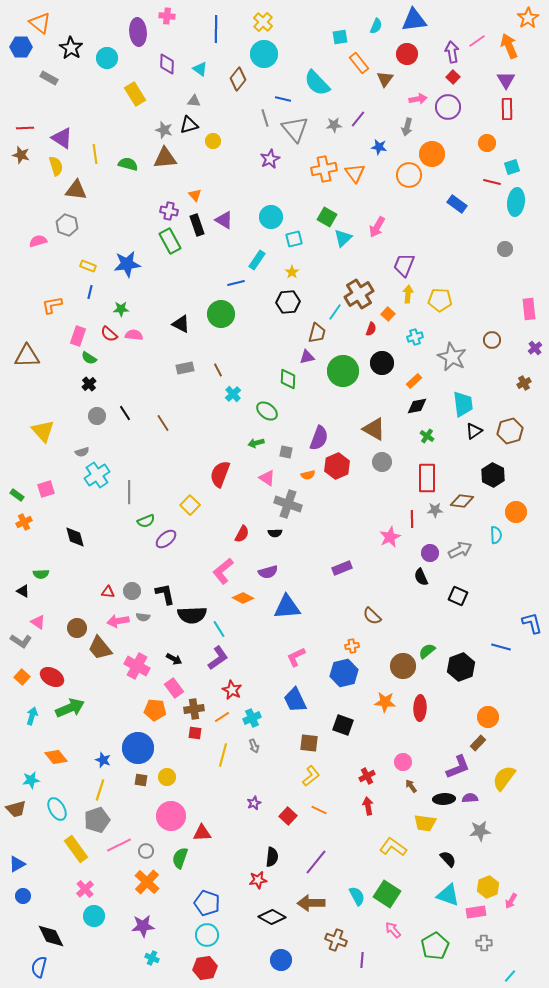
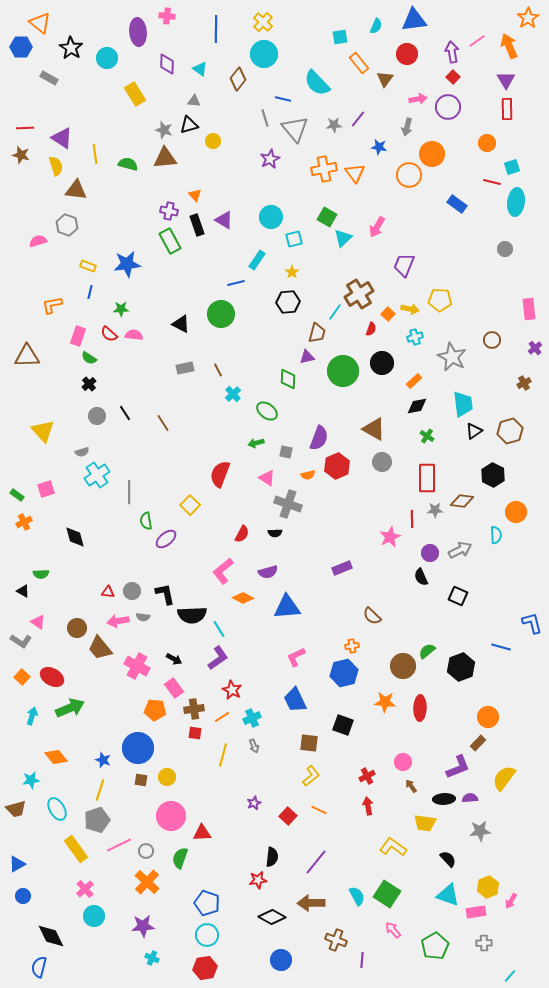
yellow arrow at (408, 294): moved 2 px right, 15 px down; rotated 96 degrees clockwise
green semicircle at (146, 521): rotated 102 degrees clockwise
